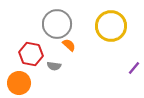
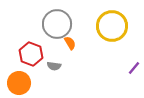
yellow circle: moved 1 px right
orange semicircle: moved 1 px right, 2 px up; rotated 16 degrees clockwise
red hexagon: rotated 10 degrees clockwise
